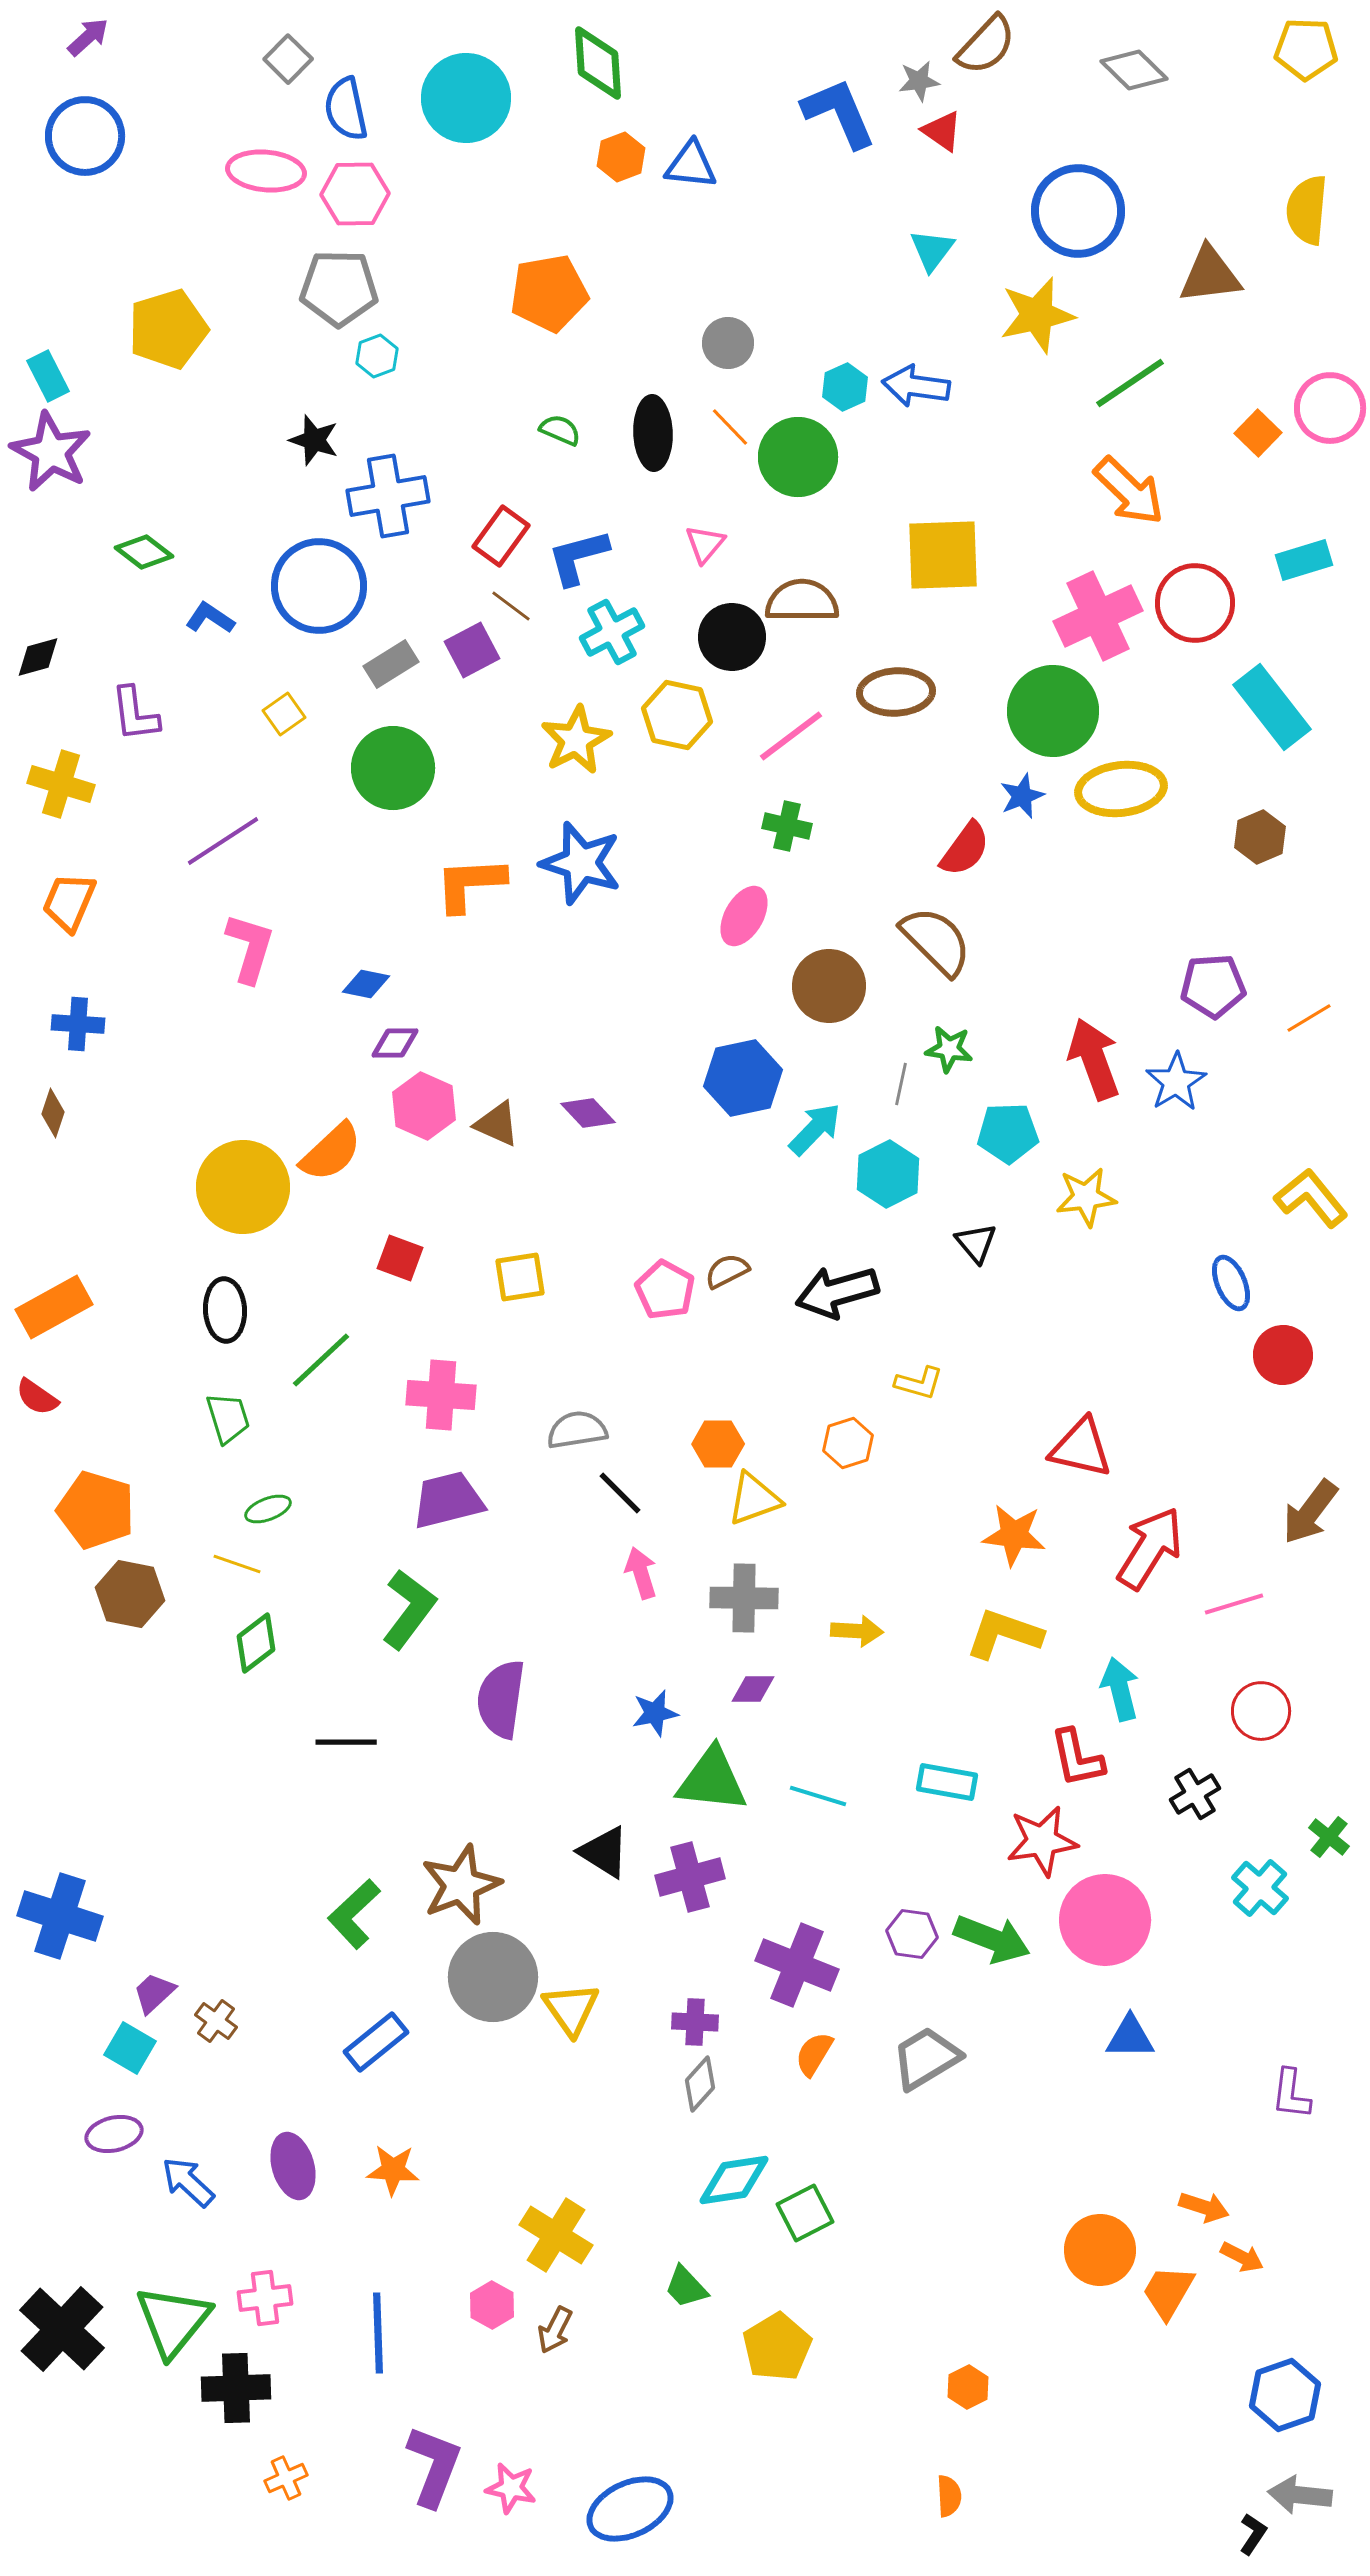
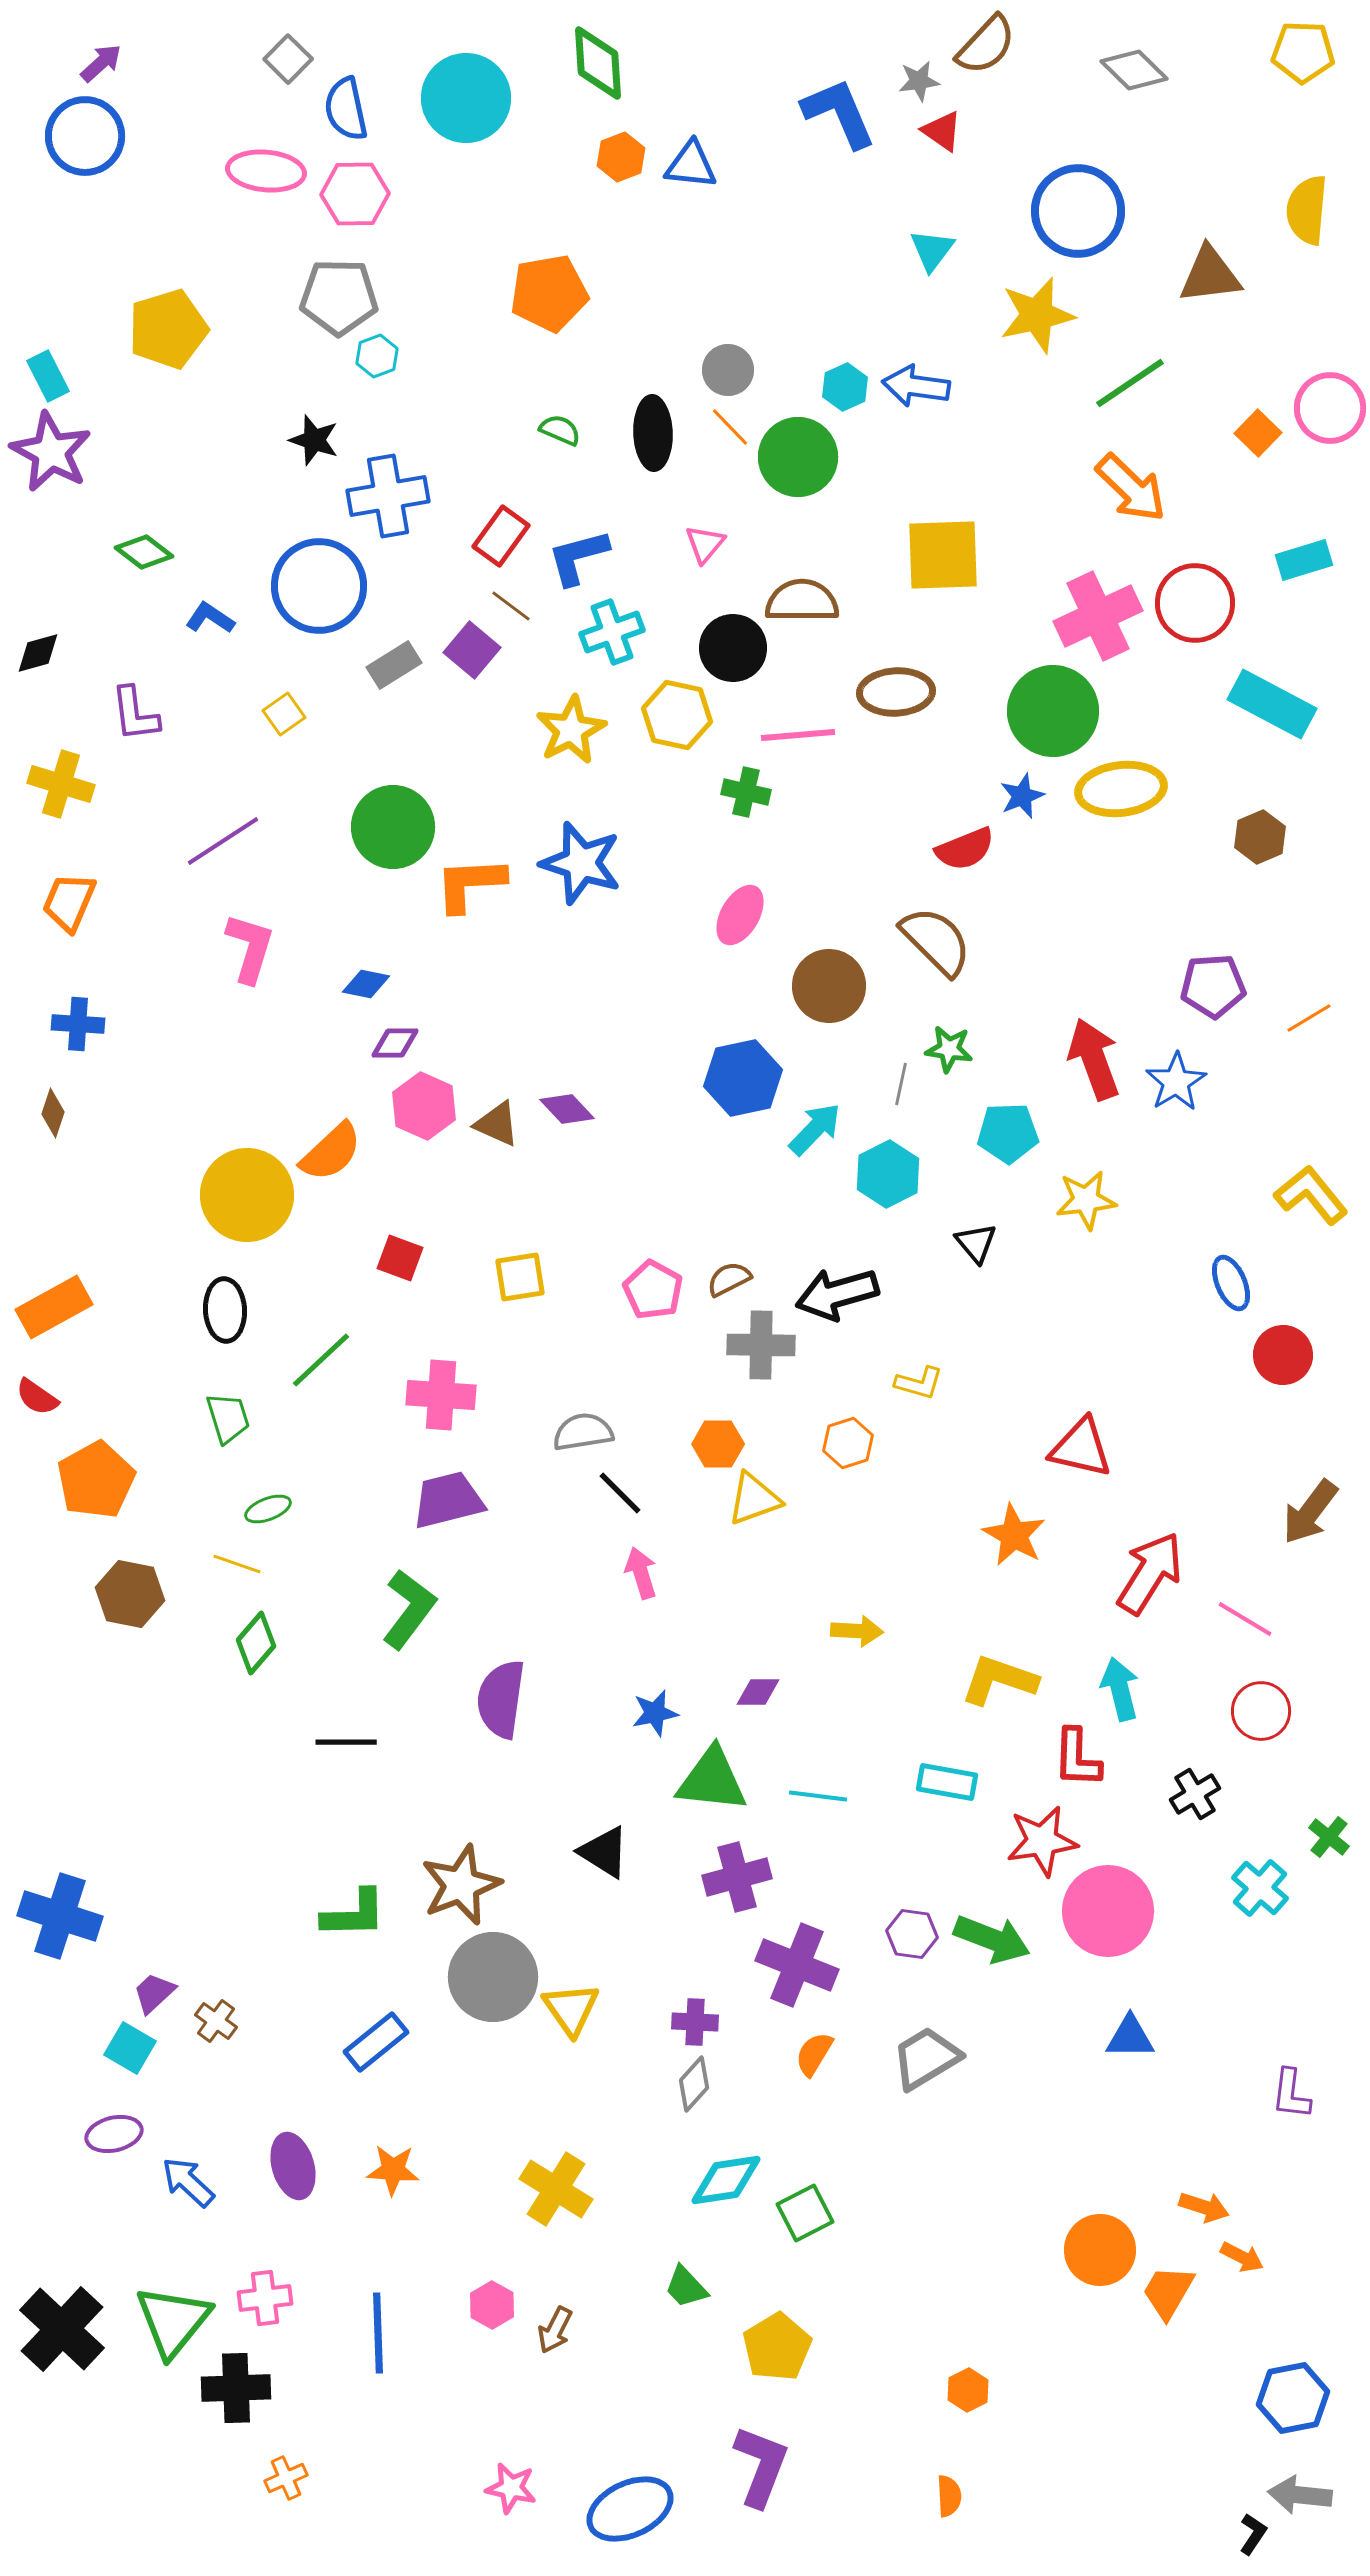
purple arrow at (88, 37): moved 13 px right, 26 px down
yellow pentagon at (1306, 49): moved 3 px left, 3 px down
gray pentagon at (339, 288): moved 9 px down
gray circle at (728, 343): moved 27 px down
orange arrow at (1129, 491): moved 2 px right, 3 px up
cyan cross at (612, 632): rotated 8 degrees clockwise
black circle at (732, 637): moved 1 px right, 11 px down
purple square at (472, 650): rotated 22 degrees counterclockwise
black diamond at (38, 657): moved 4 px up
gray rectangle at (391, 664): moved 3 px right, 1 px down
cyan rectangle at (1272, 707): moved 3 px up; rotated 24 degrees counterclockwise
pink line at (791, 736): moved 7 px right, 1 px up; rotated 32 degrees clockwise
yellow star at (576, 740): moved 5 px left, 10 px up
green circle at (393, 768): moved 59 px down
green cross at (787, 826): moved 41 px left, 34 px up
red semicircle at (965, 849): rotated 32 degrees clockwise
pink ellipse at (744, 916): moved 4 px left, 1 px up
purple diamond at (588, 1113): moved 21 px left, 4 px up
yellow circle at (243, 1187): moved 4 px right, 8 px down
yellow star at (1086, 1197): moved 3 px down
yellow L-shape at (1311, 1198): moved 3 px up
brown semicircle at (727, 1271): moved 2 px right, 8 px down
pink pentagon at (665, 1290): moved 12 px left
black arrow at (837, 1292): moved 2 px down
gray semicircle at (577, 1430): moved 6 px right, 2 px down
orange pentagon at (96, 1510): moved 30 px up; rotated 26 degrees clockwise
orange star at (1014, 1535): rotated 22 degrees clockwise
red arrow at (1150, 1548): moved 25 px down
gray cross at (744, 1598): moved 17 px right, 253 px up
pink line at (1234, 1604): moved 11 px right, 15 px down; rotated 48 degrees clockwise
yellow L-shape at (1004, 1634): moved 5 px left, 46 px down
green diamond at (256, 1643): rotated 12 degrees counterclockwise
purple diamond at (753, 1689): moved 5 px right, 3 px down
red L-shape at (1077, 1758): rotated 14 degrees clockwise
cyan line at (818, 1796): rotated 10 degrees counterclockwise
purple cross at (690, 1877): moved 47 px right
green L-shape at (354, 1914): rotated 138 degrees counterclockwise
pink circle at (1105, 1920): moved 3 px right, 9 px up
gray diamond at (700, 2084): moved 6 px left
cyan diamond at (734, 2180): moved 8 px left
yellow cross at (556, 2235): moved 46 px up
orange hexagon at (968, 2387): moved 3 px down
blue hexagon at (1285, 2395): moved 8 px right, 3 px down; rotated 8 degrees clockwise
purple L-shape at (434, 2466): moved 327 px right
